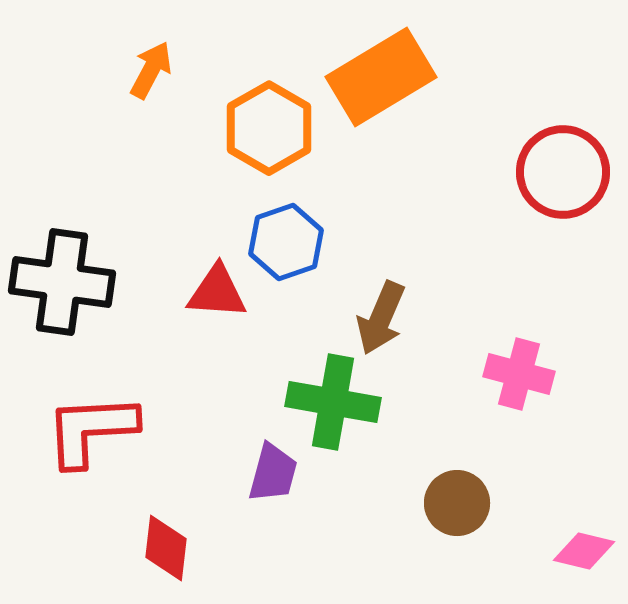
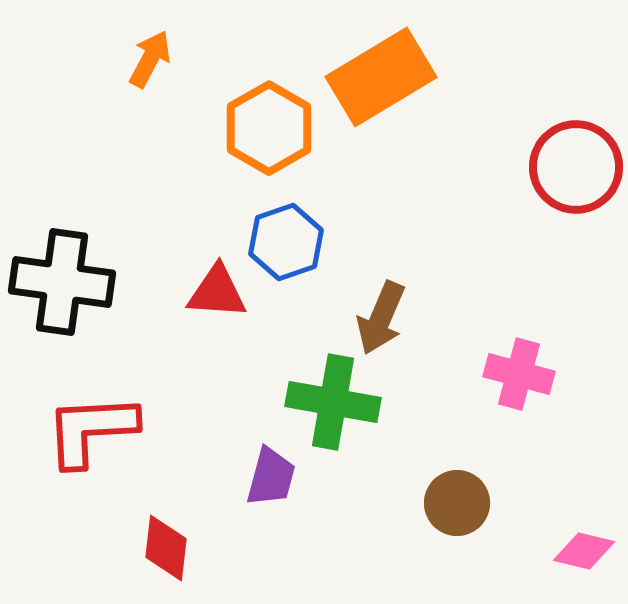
orange arrow: moved 1 px left, 11 px up
red circle: moved 13 px right, 5 px up
purple trapezoid: moved 2 px left, 4 px down
